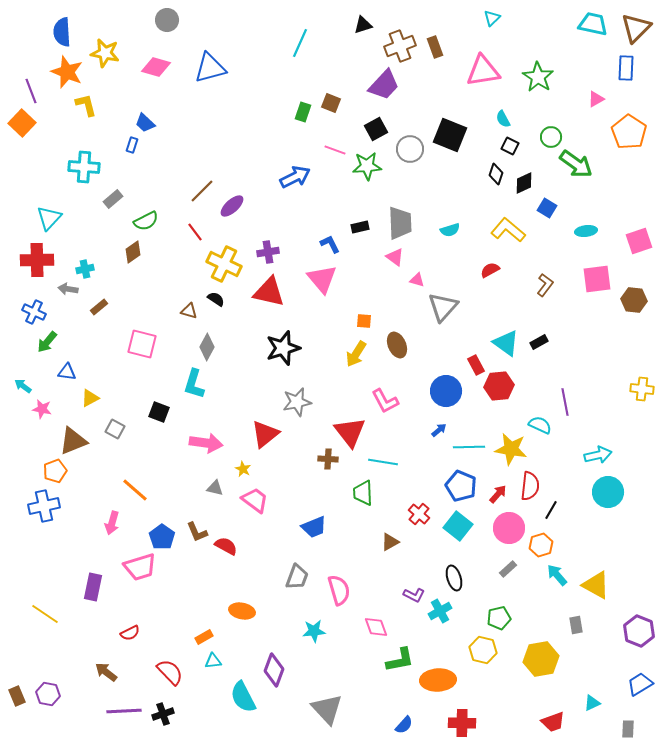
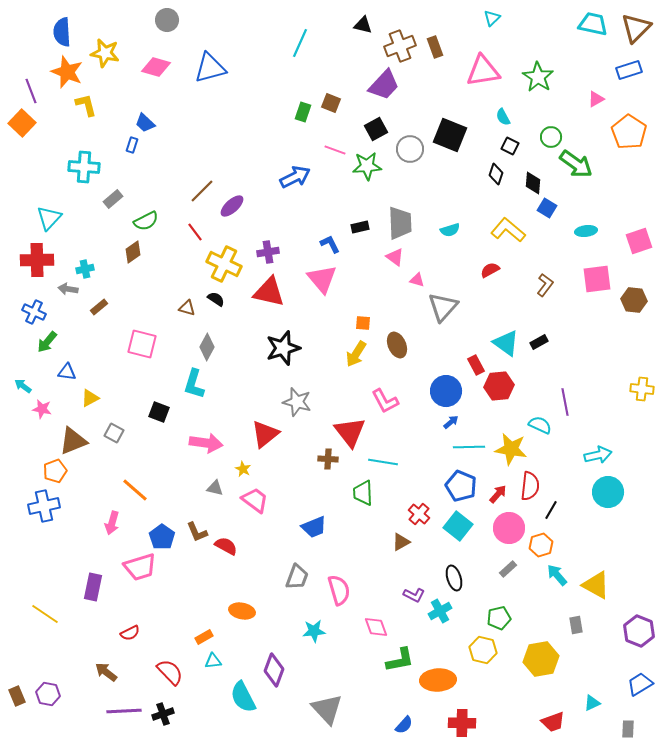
black triangle at (363, 25): rotated 30 degrees clockwise
blue rectangle at (626, 68): moved 3 px right, 2 px down; rotated 70 degrees clockwise
cyan semicircle at (503, 119): moved 2 px up
black diamond at (524, 183): moved 9 px right; rotated 60 degrees counterclockwise
brown triangle at (189, 311): moved 2 px left, 3 px up
orange square at (364, 321): moved 1 px left, 2 px down
gray star at (297, 402): rotated 28 degrees clockwise
gray square at (115, 429): moved 1 px left, 4 px down
blue arrow at (439, 430): moved 12 px right, 8 px up
brown triangle at (390, 542): moved 11 px right
